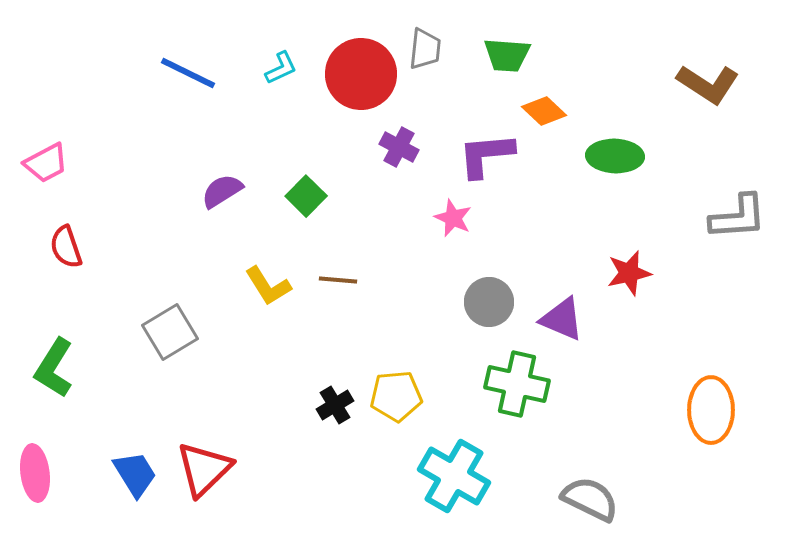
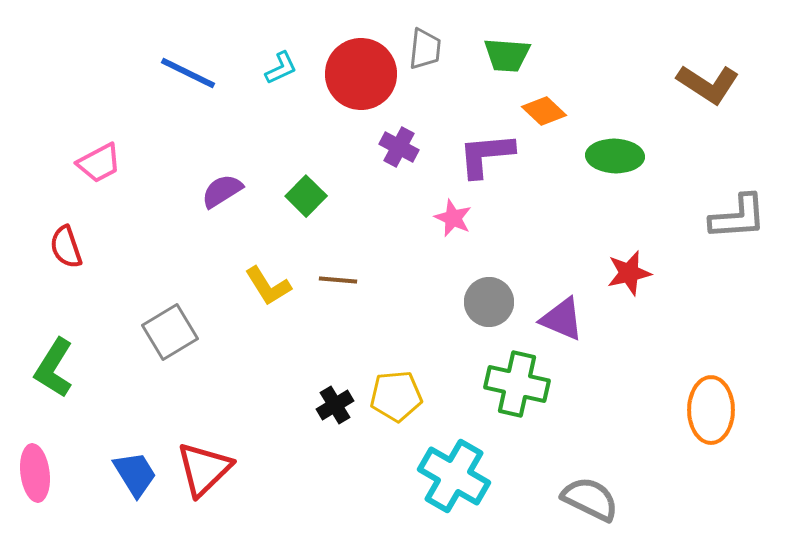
pink trapezoid: moved 53 px right
